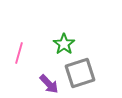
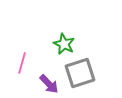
green star: rotated 10 degrees counterclockwise
pink line: moved 3 px right, 10 px down
